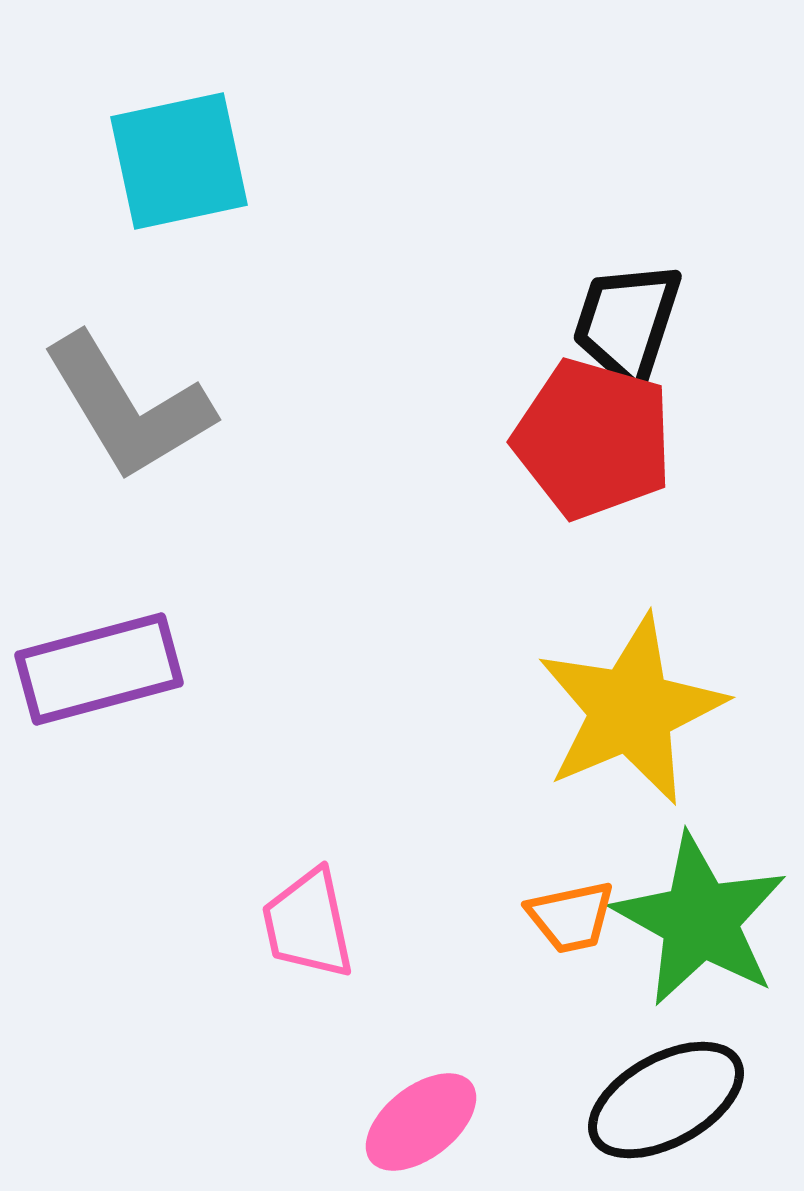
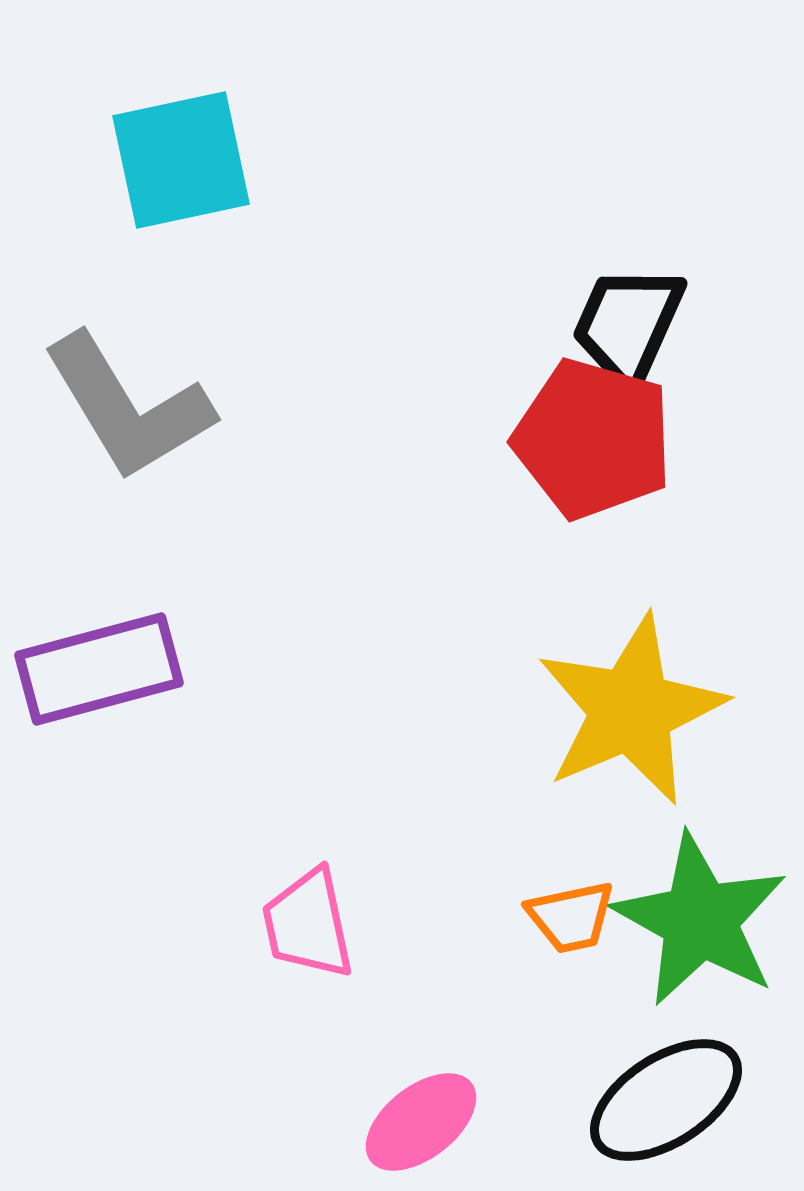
cyan square: moved 2 px right, 1 px up
black trapezoid: moved 1 px right, 2 px down; rotated 6 degrees clockwise
black ellipse: rotated 4 degrees counterclockwise
